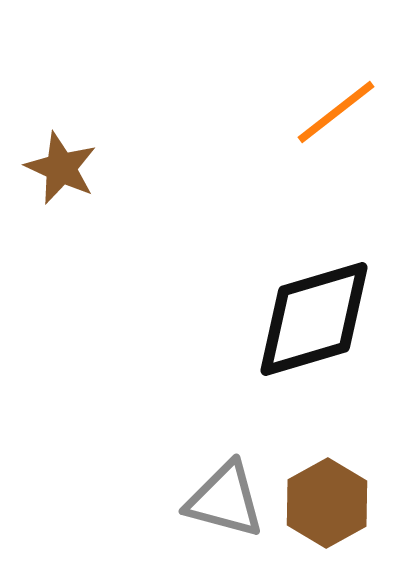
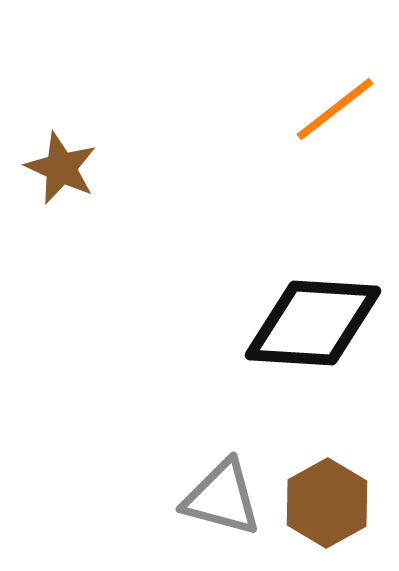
orange line: moved 1 px left, 3 px up
black diamond: moved 1 px left, 4 px down; rotated 20 degrees clockwise
gray triangle: moved 3 px left, 2 px up
